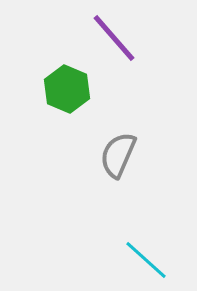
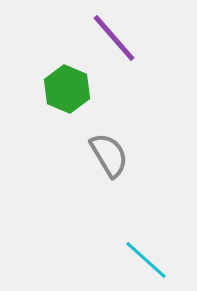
gray semicircle: moved 9 px left; rotated 126 degrees clockwise
